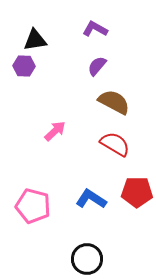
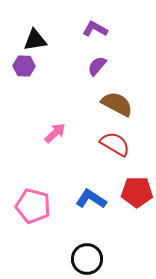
brown semicircle: moved 3 px right, 2 px down
pink arrow: moved 2 px down
